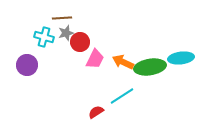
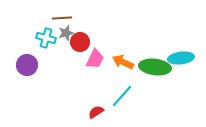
cyan cross: moved 2 px right, 1 px down
green ellipse: moved 5 px right; rotated 16 degrees clockwise
cyan line: rotated 15 degrees counterclockwise
